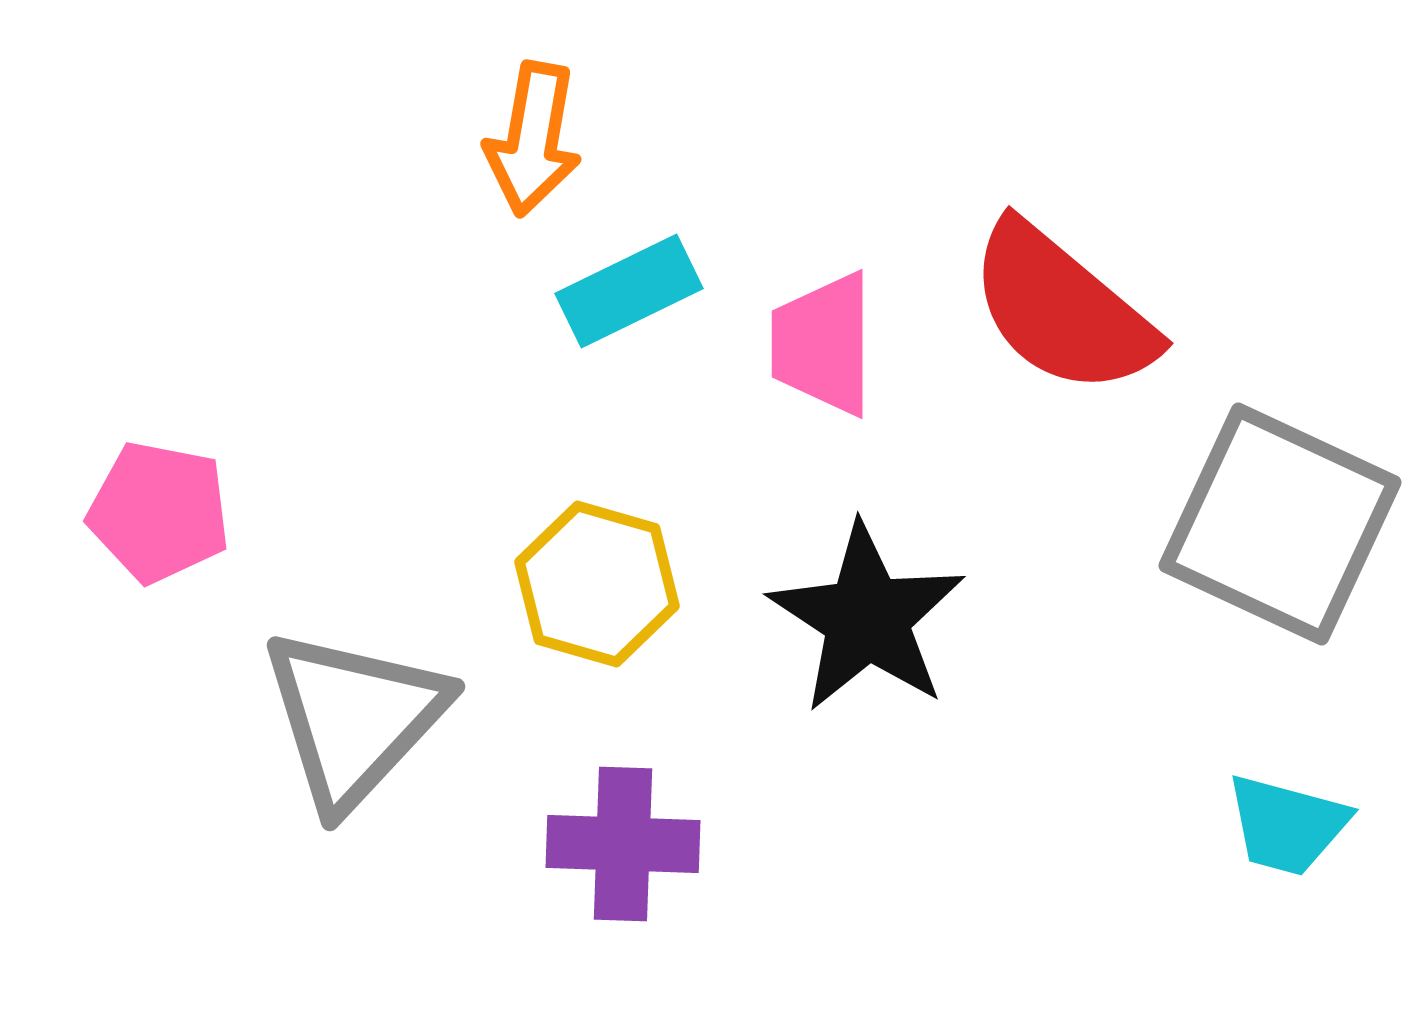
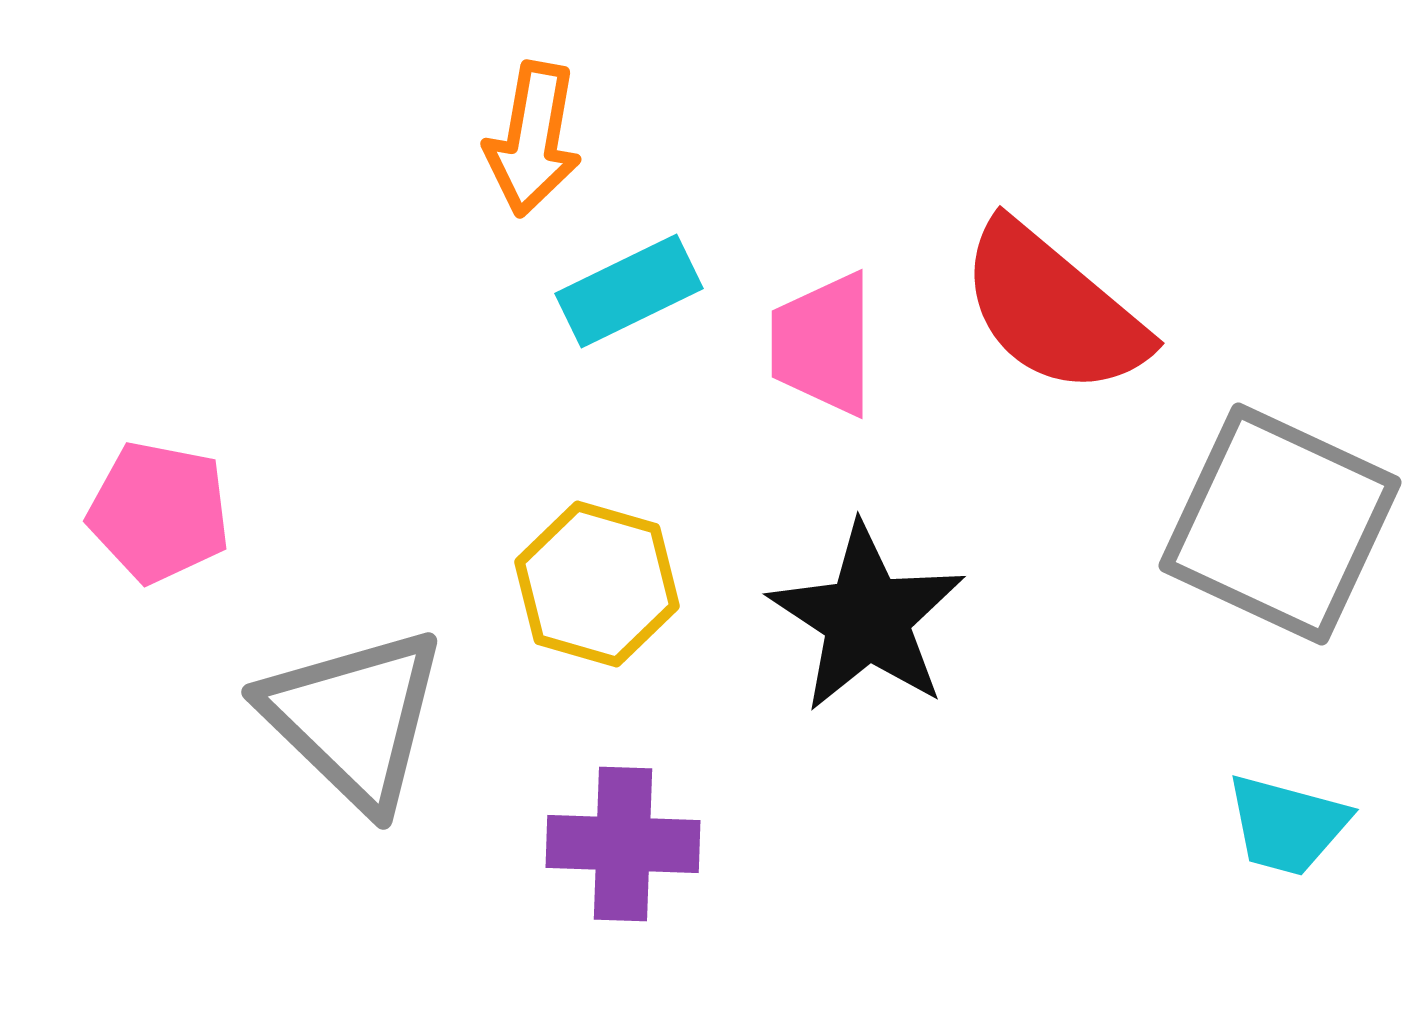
red semicircle: moved 9 px left
gray triangle: rotated 29 degrees counterclockwise
